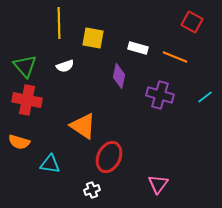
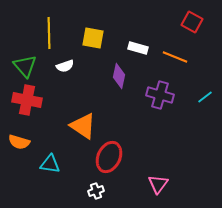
yellow line: moved 10 px left, 10 px down
white cross: moved 4 px right, 1 px down
